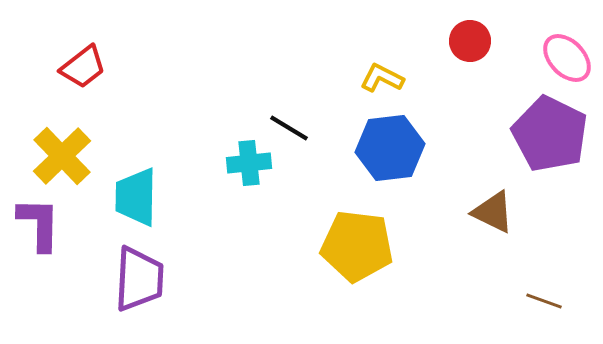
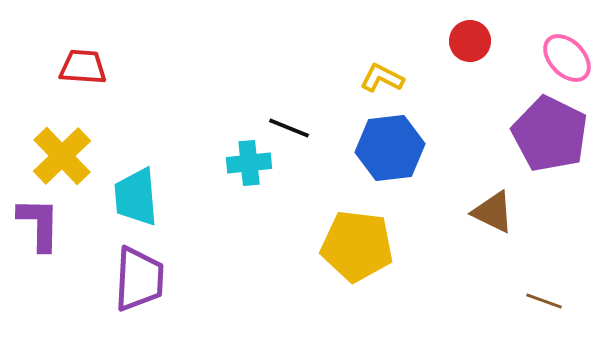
red trapezoid: rotated 138 degrees counterclockwise
black line: rotated 9 degrees counterclockwise
cyan trapezoid: rotated 6 degrees counterclockwise
